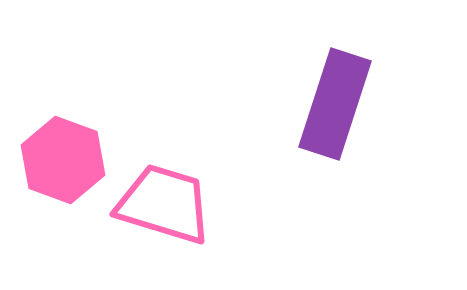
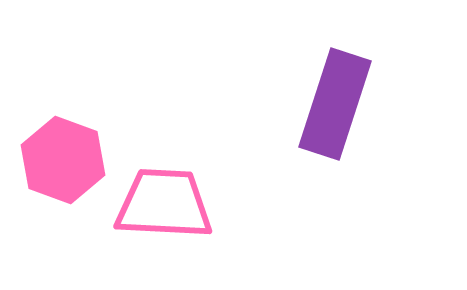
pink trapezoid: rotated 14 degrees counterclockwise
